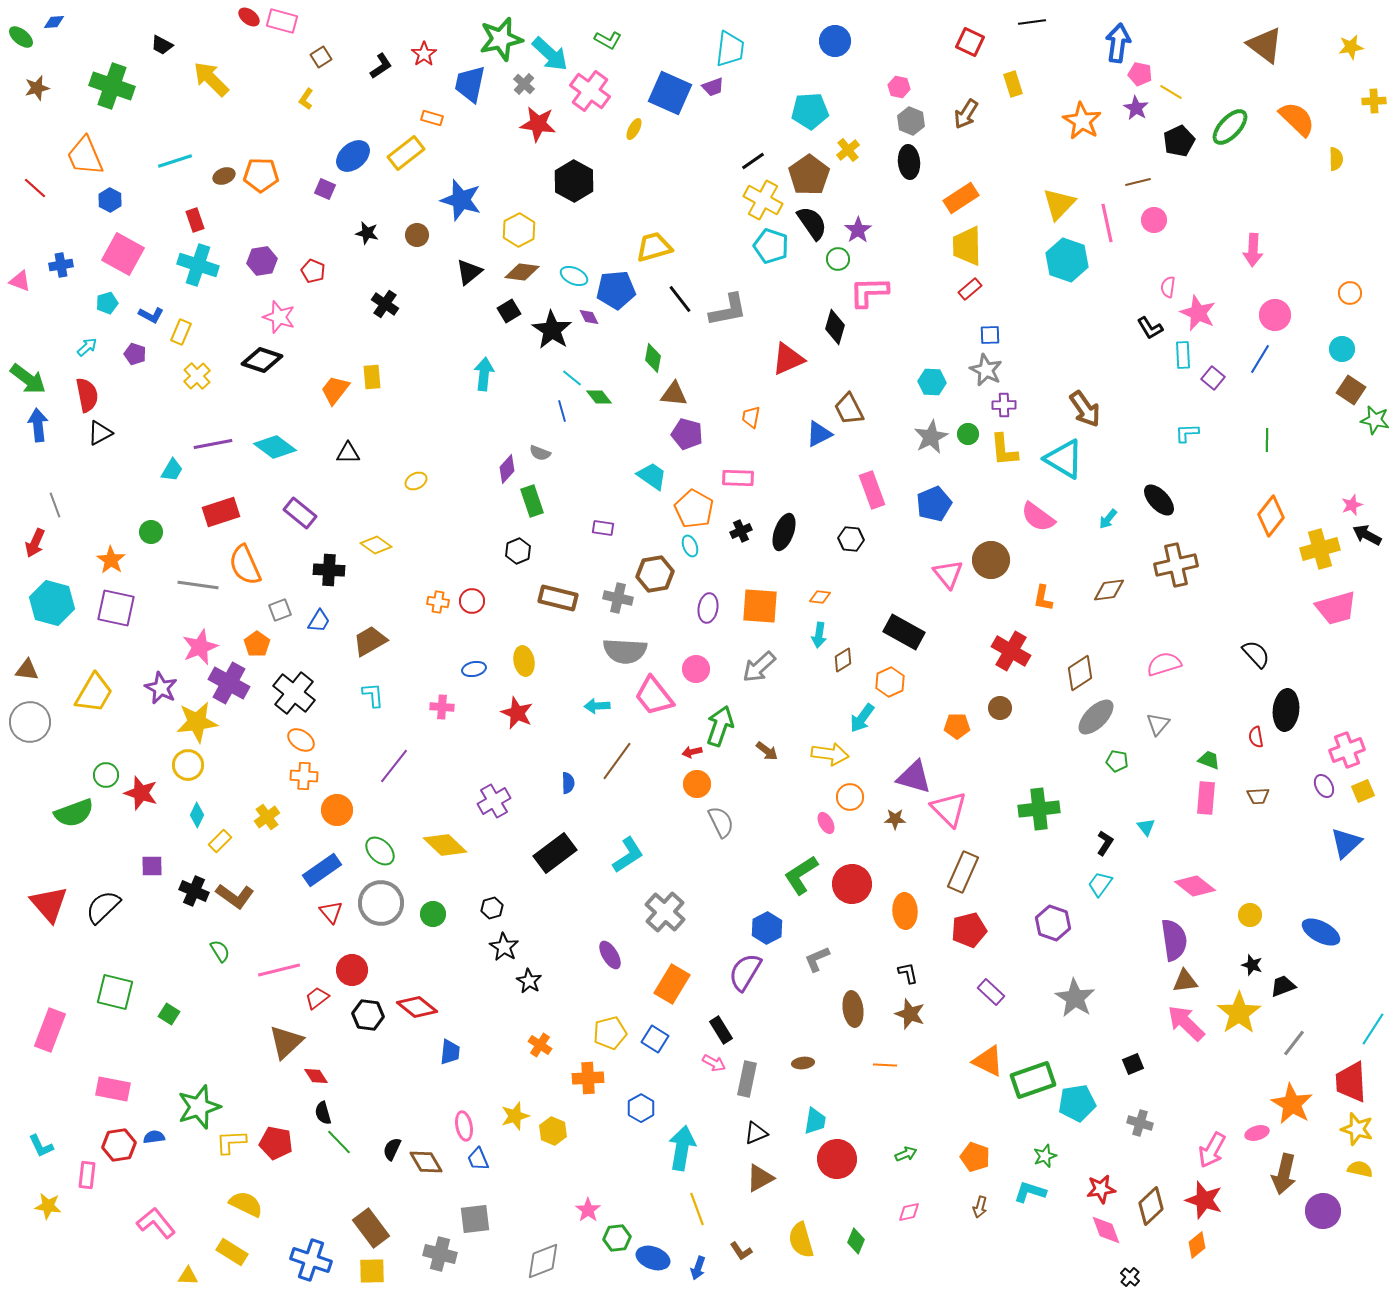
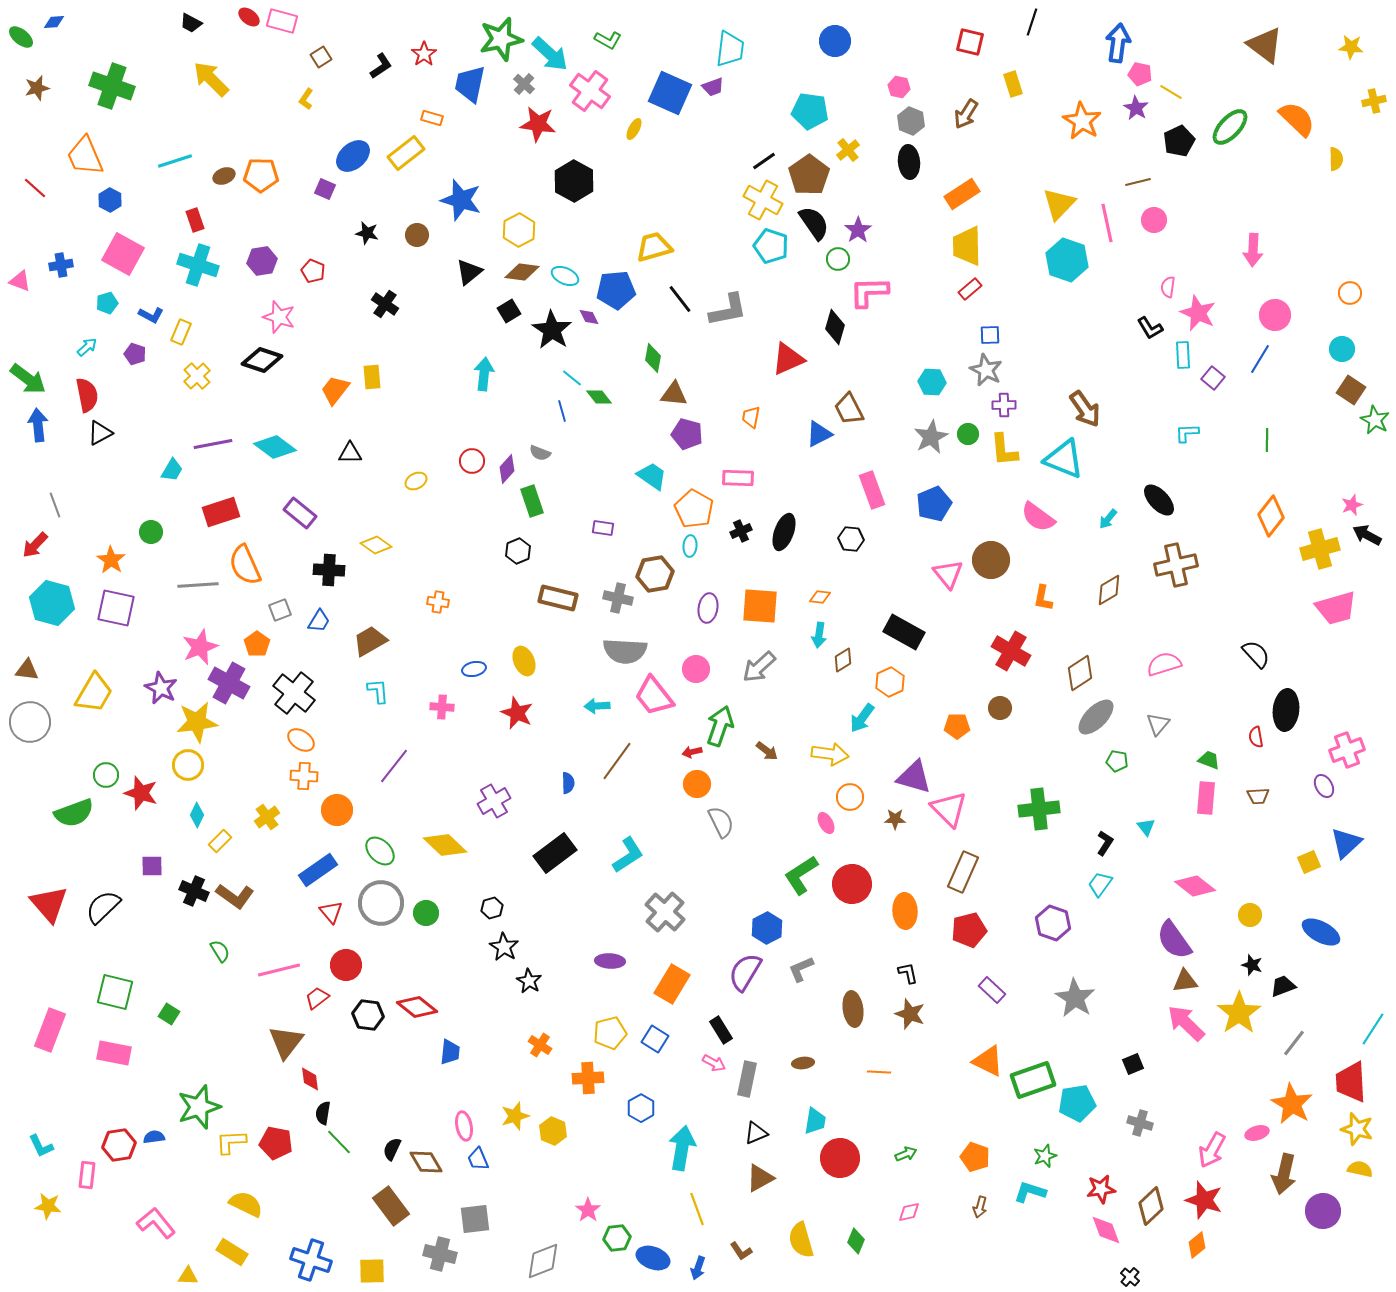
black line at (1032, 22): rotated 64 degrees counterclockwise
red square at (970, 42): rotated 12 degrees counterclockwise
black trapezoid at (162, 45): moved 29 px right, 22 px up
yellow star at (1351, 47): rotated 15 degrees clockwise
yellow cross at (1374, 101): rotated 10 degrees counterclockwise
cyan pentagon at (810, 111): rotated 12 degrees clockwise
black line at (753, 161): moved 11 px right
orange rectangle at (961, 198): moved 1 px right, 4 px up
black semicircle at (812, 223): moved 2 px right
cyan ellipse at (574, 276): moved 9 px left
green star at (1375, 420): rotated 16 degrees clockwise
black triangle at (348, 453): moved 2 px right
cyan triangle at (1064, 459): rotated 9 degrees counterclockwise
red arrow at (35, 543): moved 2 px down; rotated 20 degrees clockwise
cyan ellipse at (690, 546): rotated 25 degrees clockwise
gray line at (198, 585): rotated 12 degrees counterclockwise
brown diamond at (1109, 590): rotated 24 degrees counterclockwise
red circle at (472, 601): moved 140 px up
yellow ellipse at (524, 661): rotated 12 degrees counterclockwise
cyan L-shape at (373, 695): moved 5 px right, 4 px up
yellow square at (1363, 791): moved 54 px left, 71 px down
blue rectangle at (322, 870): moved 4 px left
green circle at (433, 914): moved 7 px left, 1 px up
purple semicircle at (1174, 940): rotated 153 degrees clockwise
purple ellipse at (610, 955): moved 6 px down; rotated 56 degrees counterclockwise
gray L-shape at (817, 959): moved 16 px left, 10 px down
red circle at (352, 970): moved 6 px left, 5 px up
purple rectangle at (991, 992): moved 1 px right, 2 px up
brown triangle at (286, 1042): rotated 9 degrees counterclockwise
orange line at (885, 1065): moved 6 px left, 7 px down
red diamond at (316, 1076): moved 6 px left, 3 px down; rotated 25 degrees clockwise
pink rectangle at (113, 1089): moved 1 px right, 36 px up
black semicircle at (323, 1113): rotated 25 degrees clockwise
red circle at (837, 1159): moved 3 px right, 1 px up
brown rectangle at (371, 1228): moved 20 px right, 22 px up
